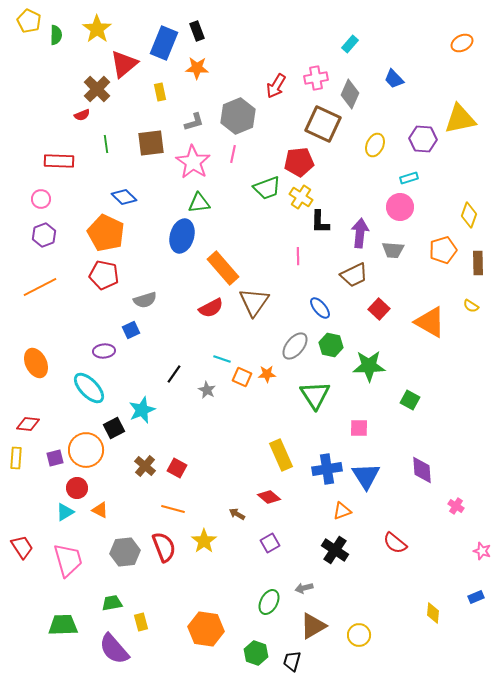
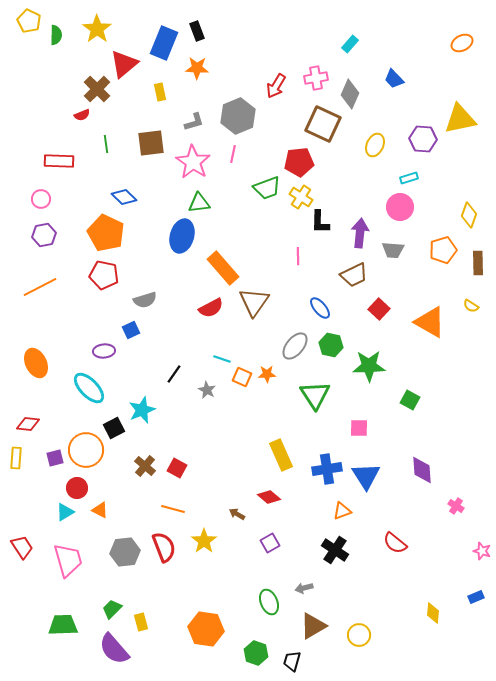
purple hexagon at (44, 235): rotated 10 degrees clockwise
green ellipse at (269, 602): rotated 50 degrees counterclockwise
green trapezoid at (112, 603): moved 6 px down; rotated 35 degrees counterclockwise
